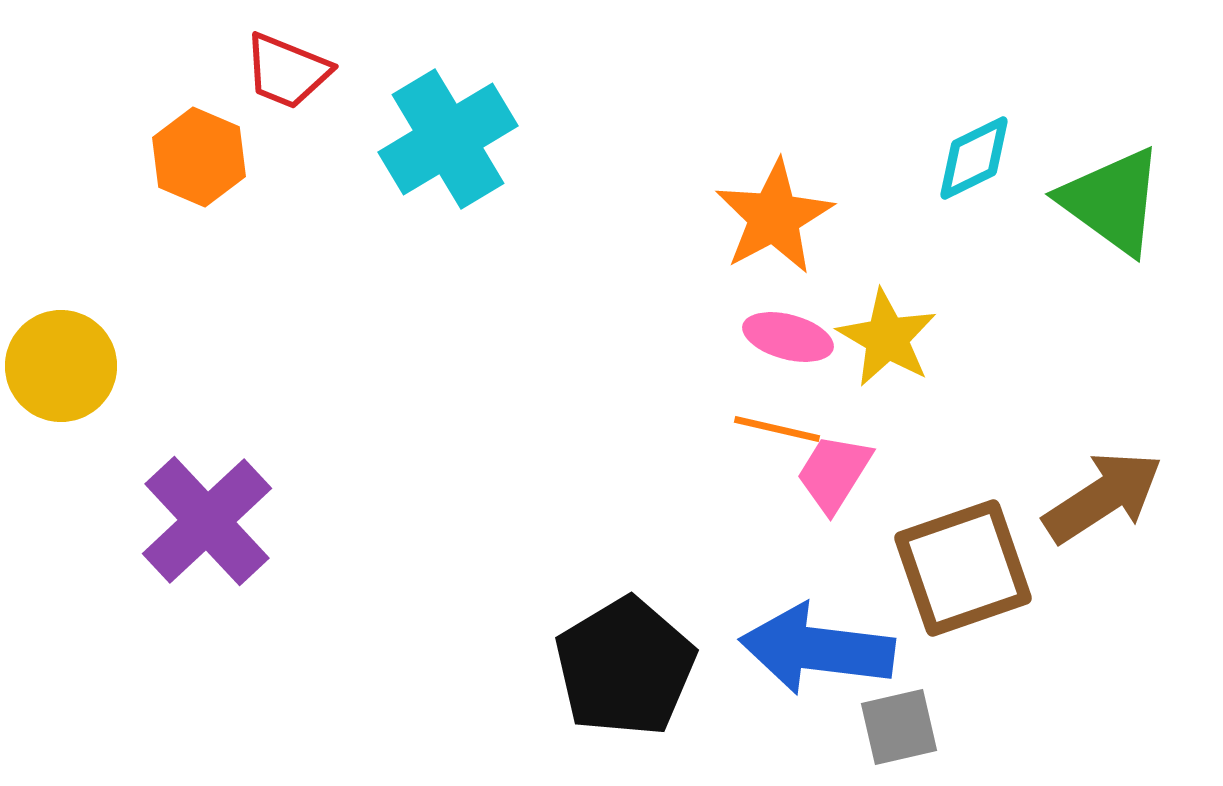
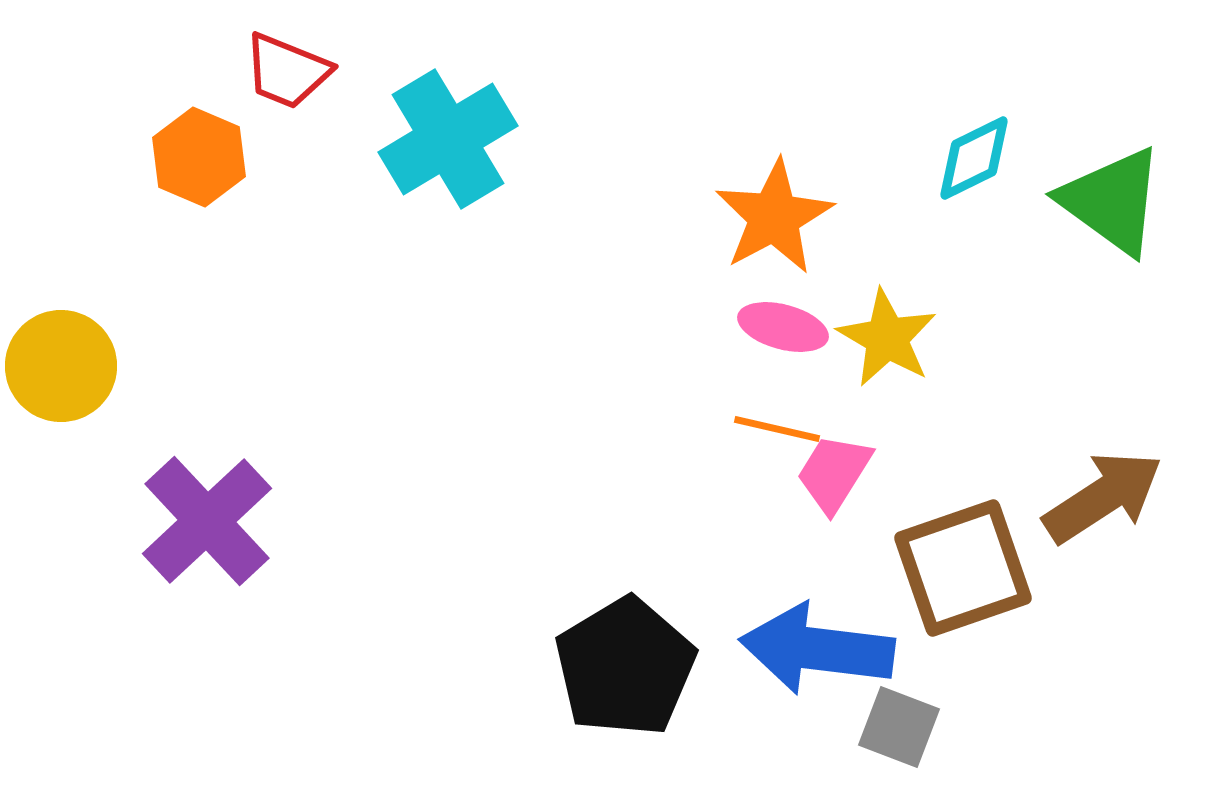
pink ellipse: moved 5 px left, 10 px up
gray square: rotated 34 degrees clockwise
